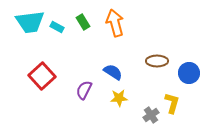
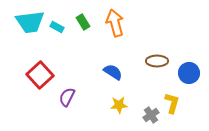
red square: moved 2 px left, 1 px up
purple semicircle: moved 17 px left, 7 px down
yellow star: moved 7 px down
